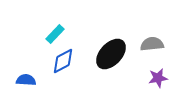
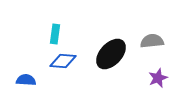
cyan rectangle: rotated 36 degrees counterclockwise
gray semicircle: moved 3 px up
blue diamond: rotated 32 degrees clockwise
purple star: rotated 12 degrees counterclockwise
